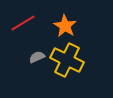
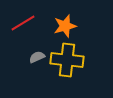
orange star: rotated 25 degrees clockwise
yellow cross: rotated 20 degrees counterclockwise
